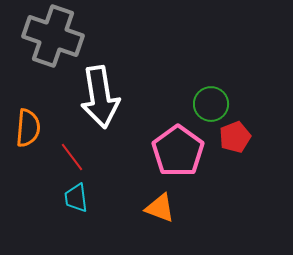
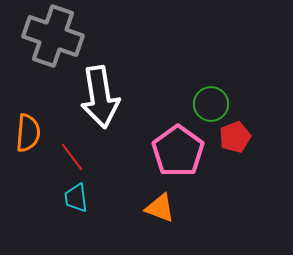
orange semicircle: moved 5 px down
